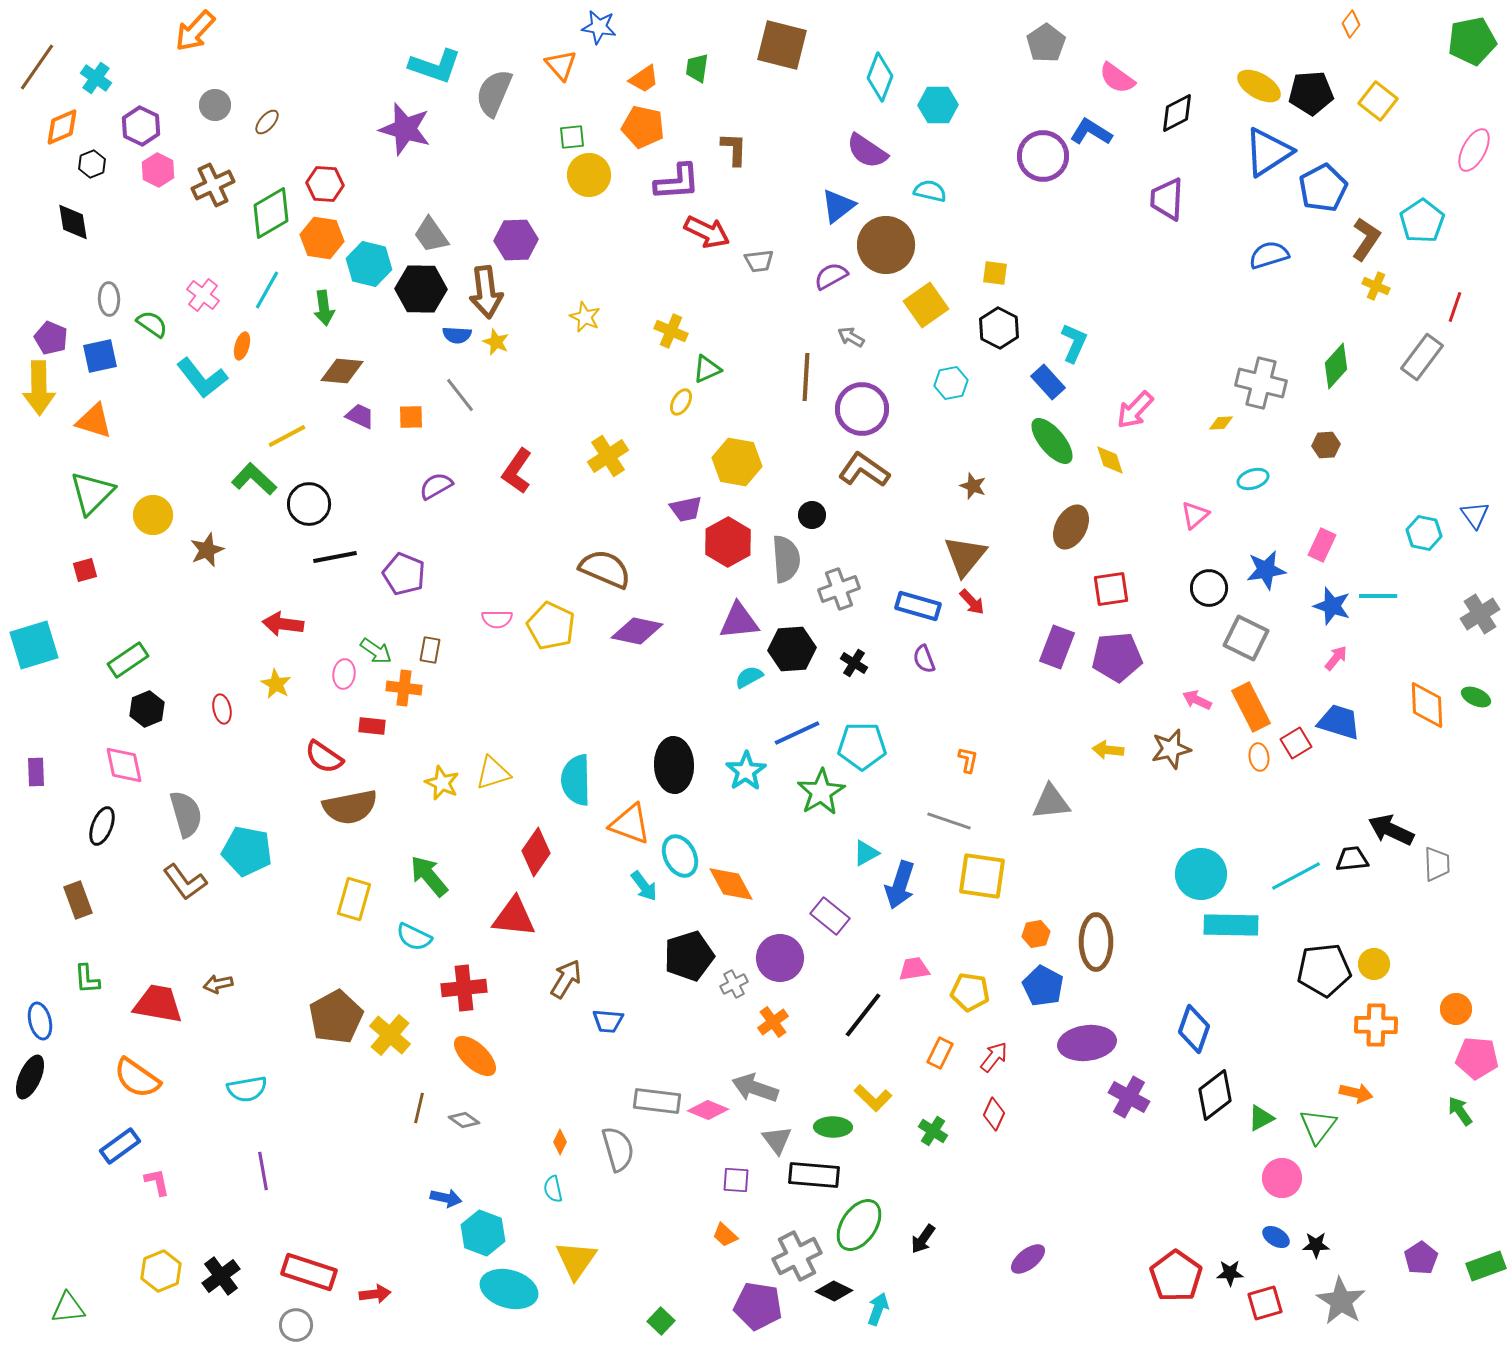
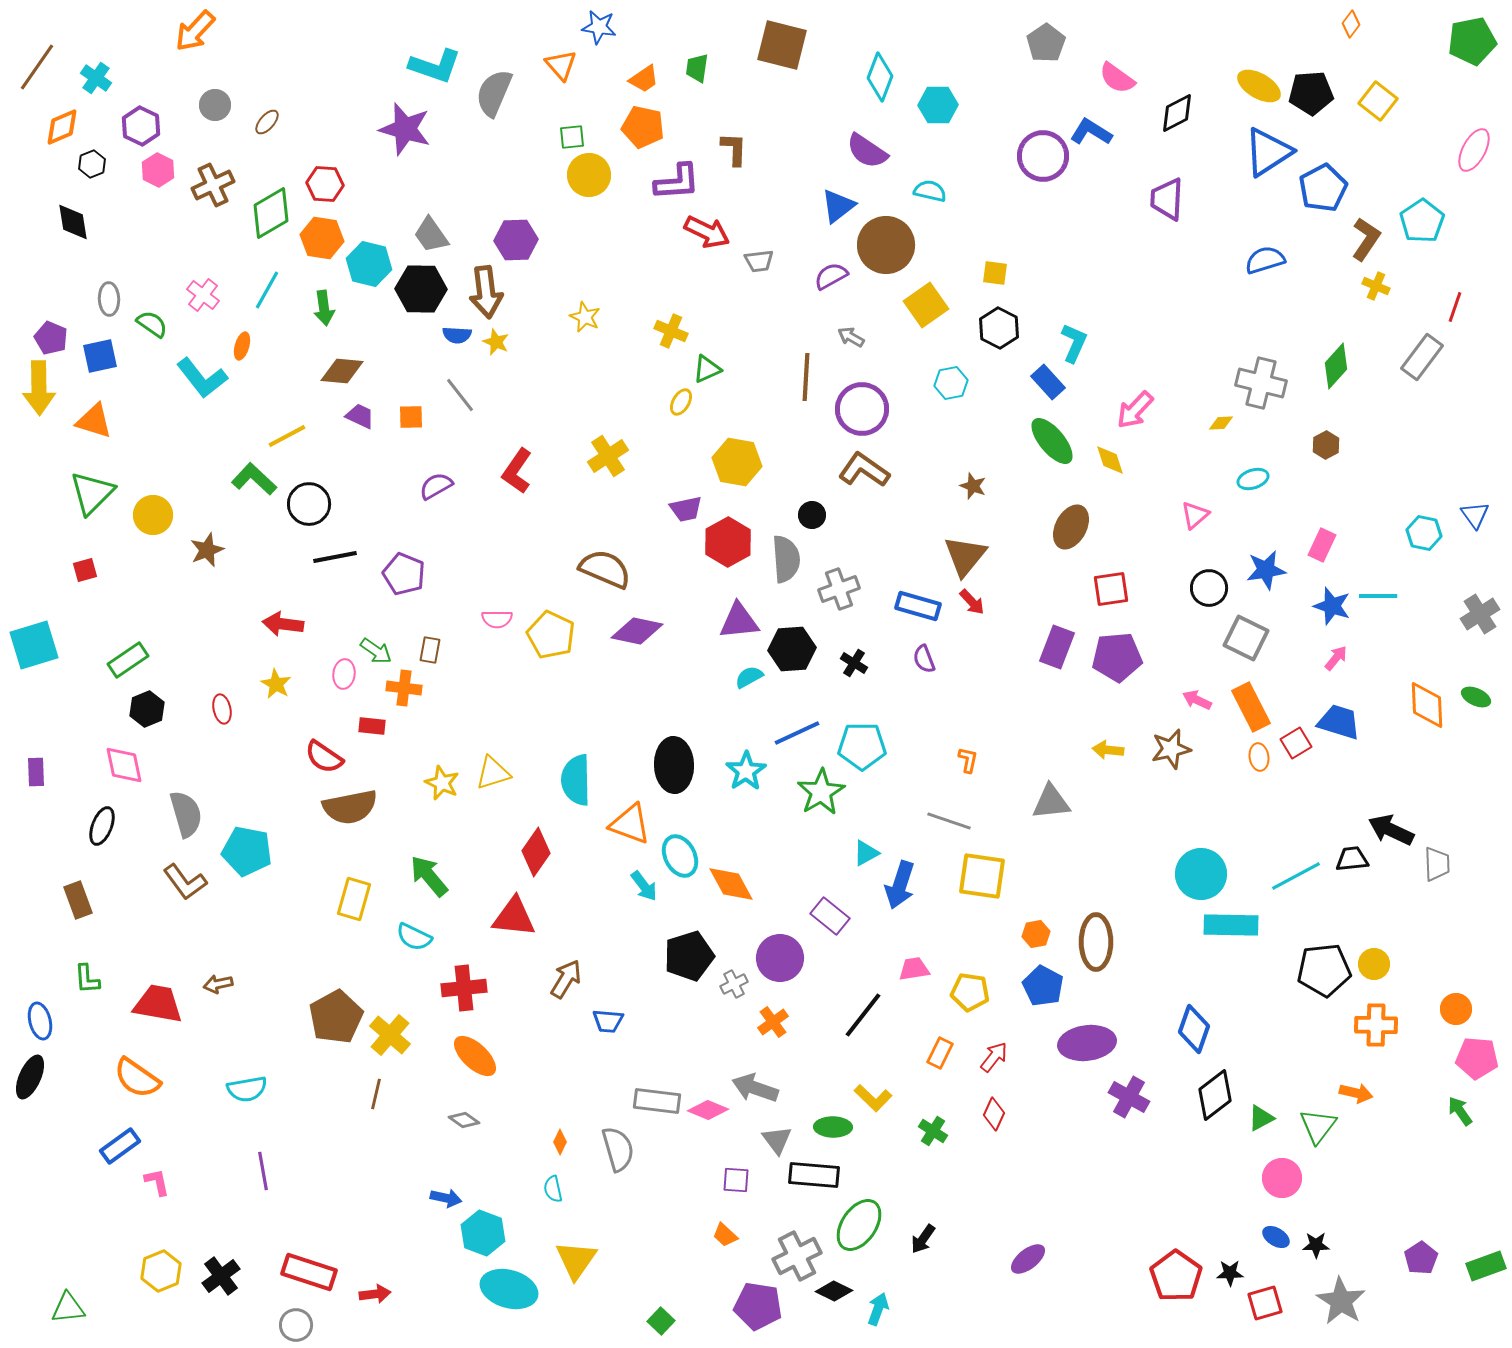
blue semicircle at (1269, 255): moved 4 px left, 5 px down
brown hexagon at (1326, 445): rotated 24 degrees counterclockwise
yellow pentagon at (551, 626): moved 9 px down
brown line at (419, 1108): moved 43 px left, 14 px up
